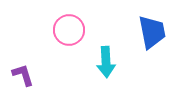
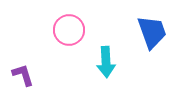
blue trapezoid: rotated 9 degrees counterclockwise
